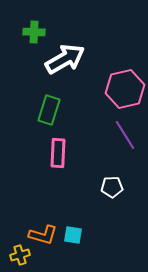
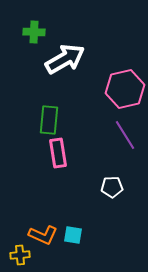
green rectangle: moved 10 px down; rotated 12 degrees counterclockwise
pink rectangle: rotated 12 degrees counterclockwise
orange L-shape: rotated 8 degrees clockwise
yellow cross: rotated 12 degrees clockwise
